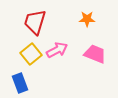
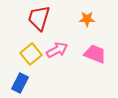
red trapezoid: moved 4 px right, 4 px up
blue rectangle: rotated 48 degrees clockwise
